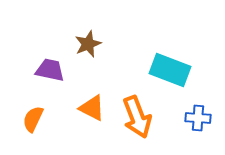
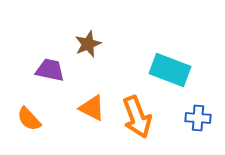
orange semicircle: moved 4 px left; rotated 68 degrees counterclockwise
